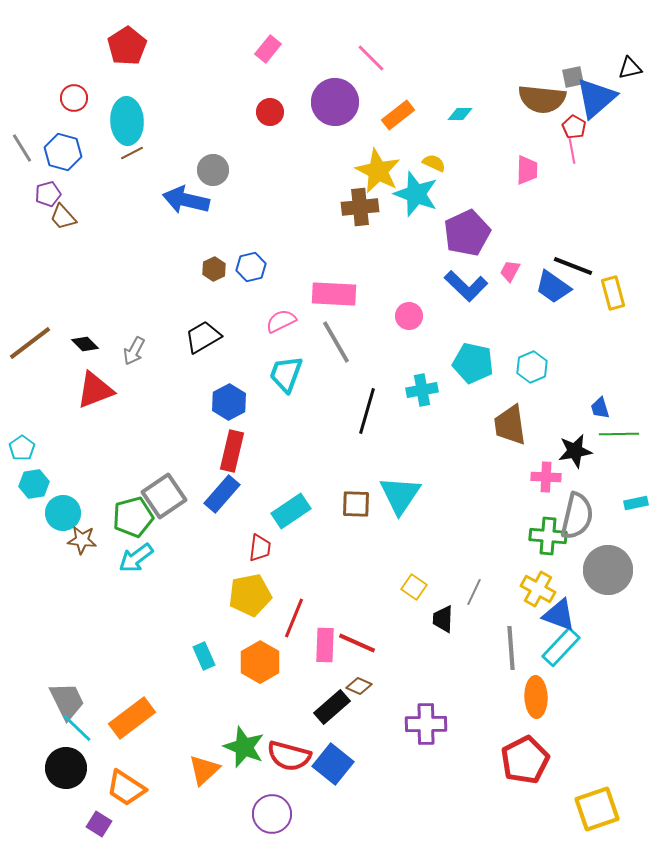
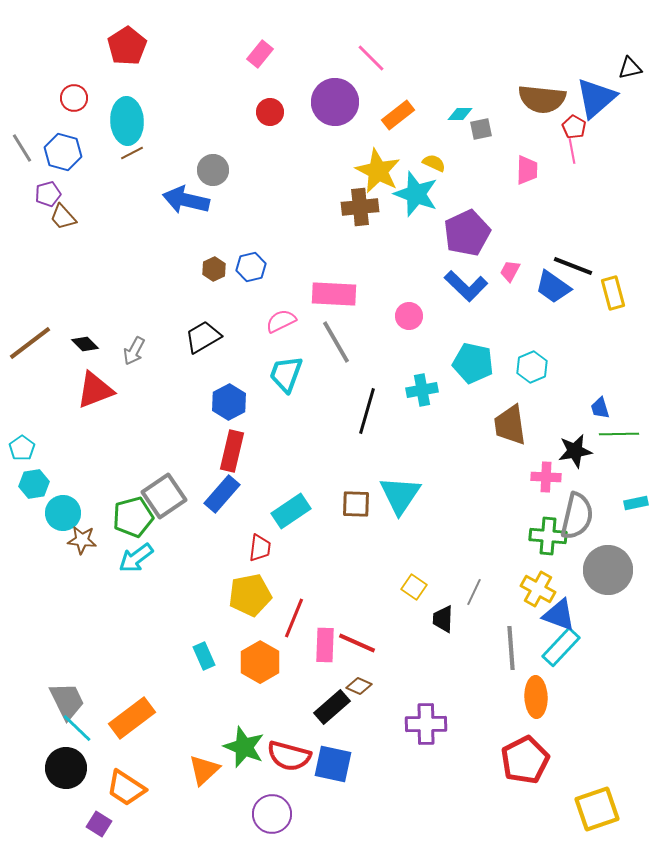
pink rectangle at (268, 49): moved 8 px left, 5 px down
gray square at (573, 77): moved 92 px left, 52 px down
blue square at (333, 764): rotated 27 degrees counterclockwise
